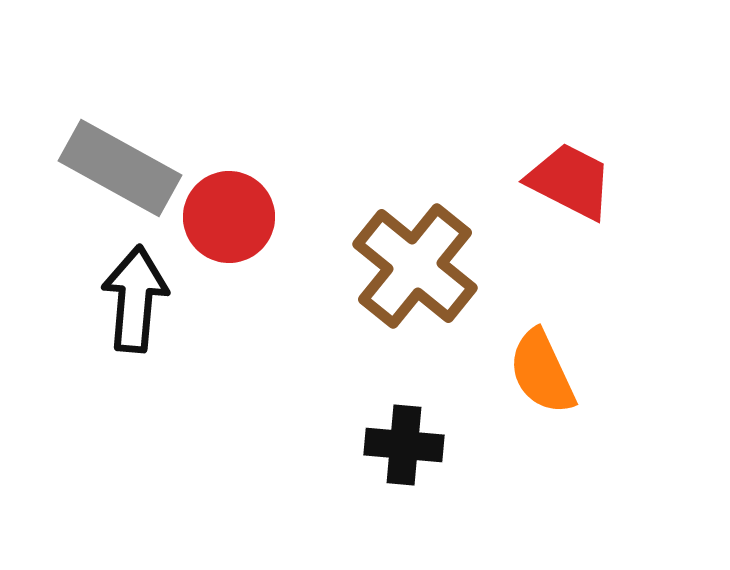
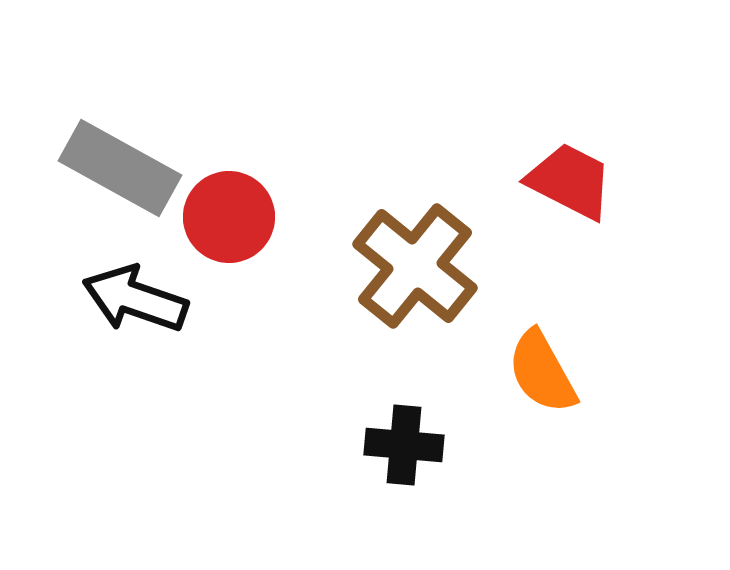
black arrow: rotated 76 degrees counterclockwise
orange semicircle: rotated 4 degrees counterclockwise
